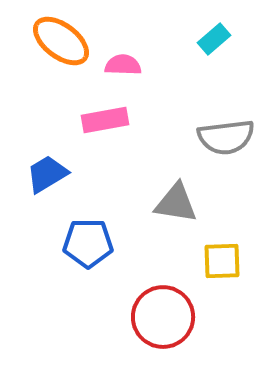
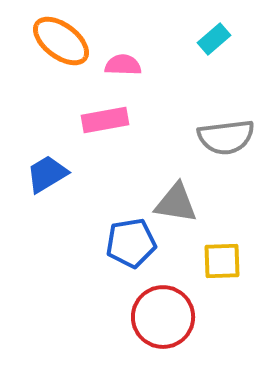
blue pentagon: moved 43 px right; rotated 9 degrees counterclockwise
